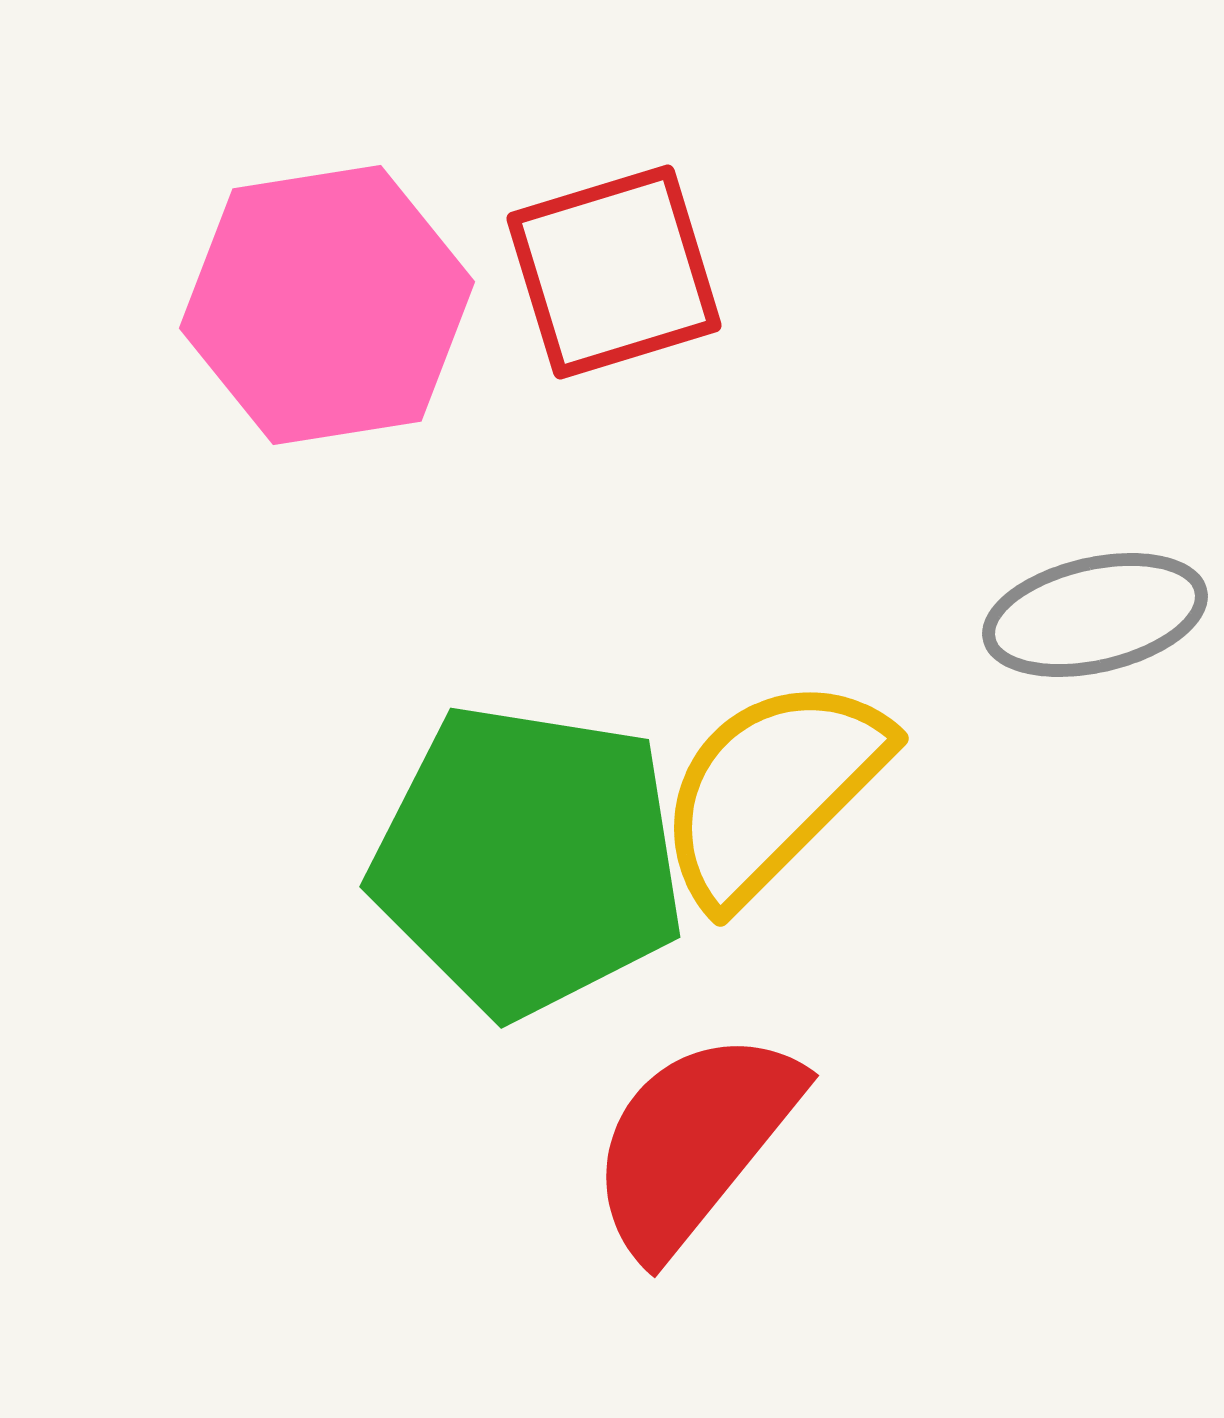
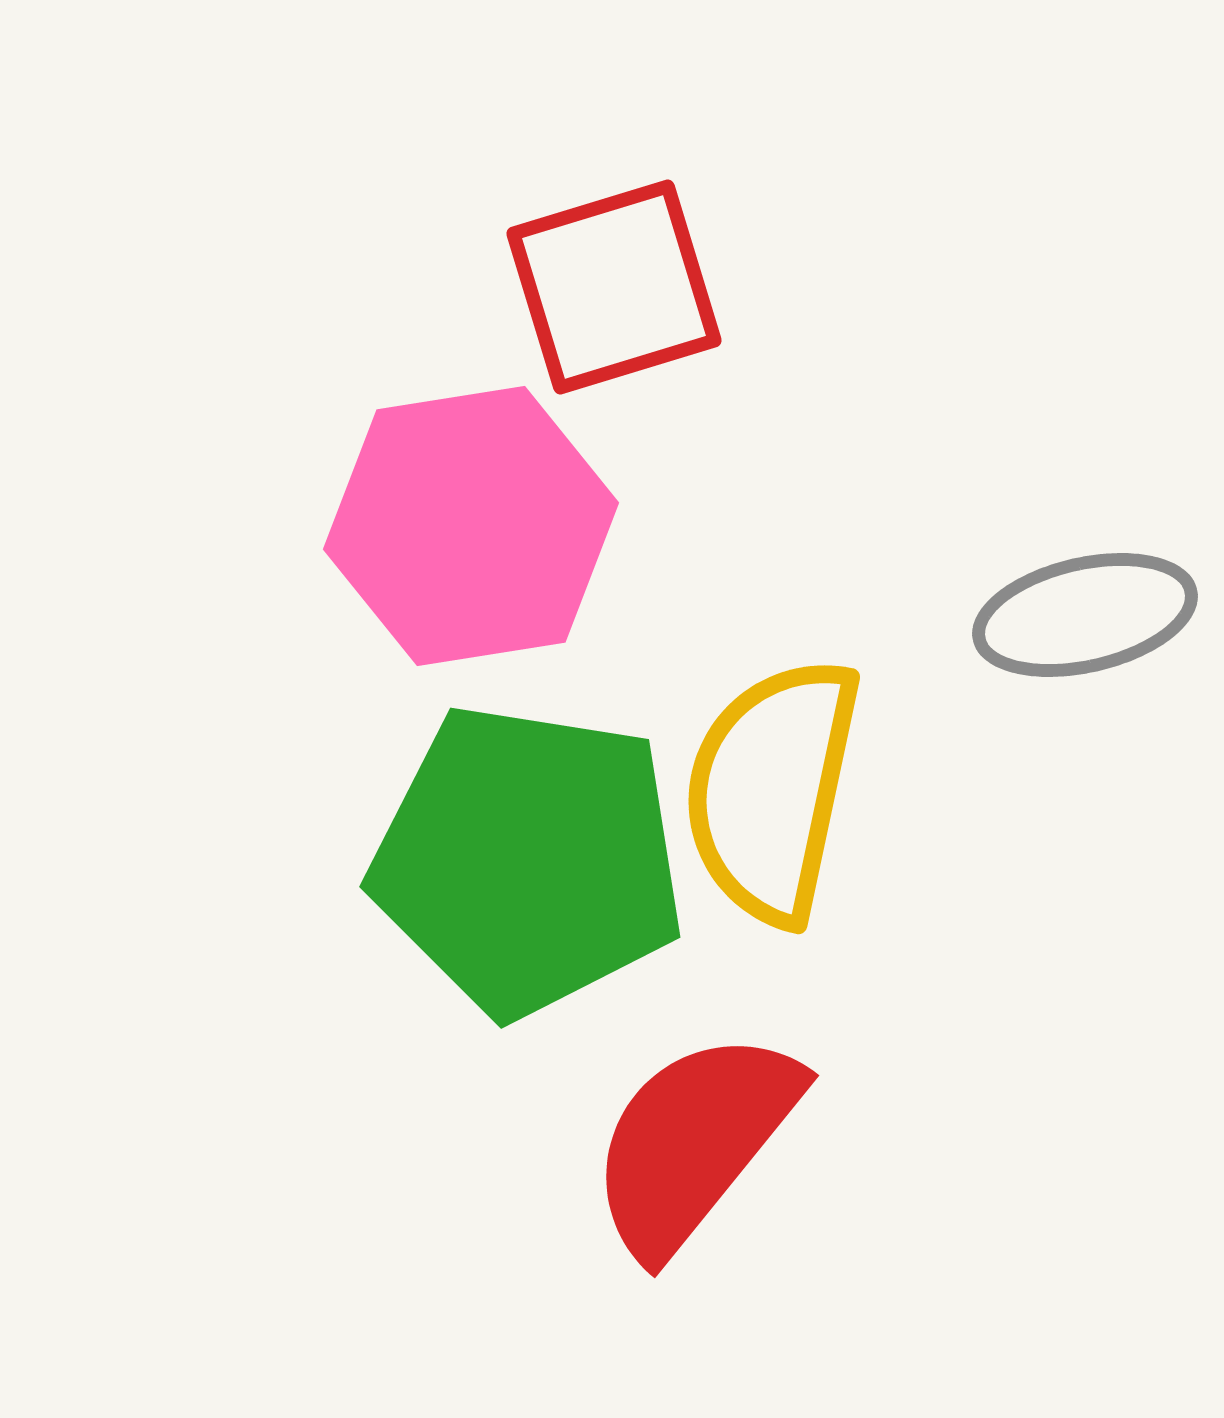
red square: moved 15 px down
pink hexagon: moved 144 px right, 221 px down
gray ellipse: moved 10 px left
yellow semicircle: rotated 33 degrees counterclockwise
